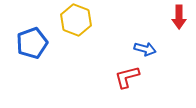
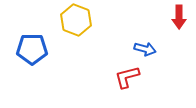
blue pentagon: moved 6 px down; rotated 20 degrees clockwise
